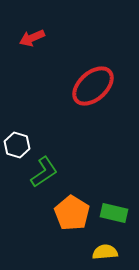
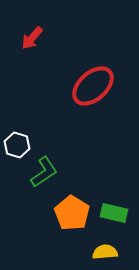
red arrow: rotated 25 degrees counterclockwise
